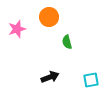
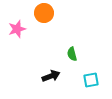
orange circle: moved 5 px left, 4 px up
green semicircle: moved 5 px right, 12 px down
black arrow: moved 1 px right, 1 px up
